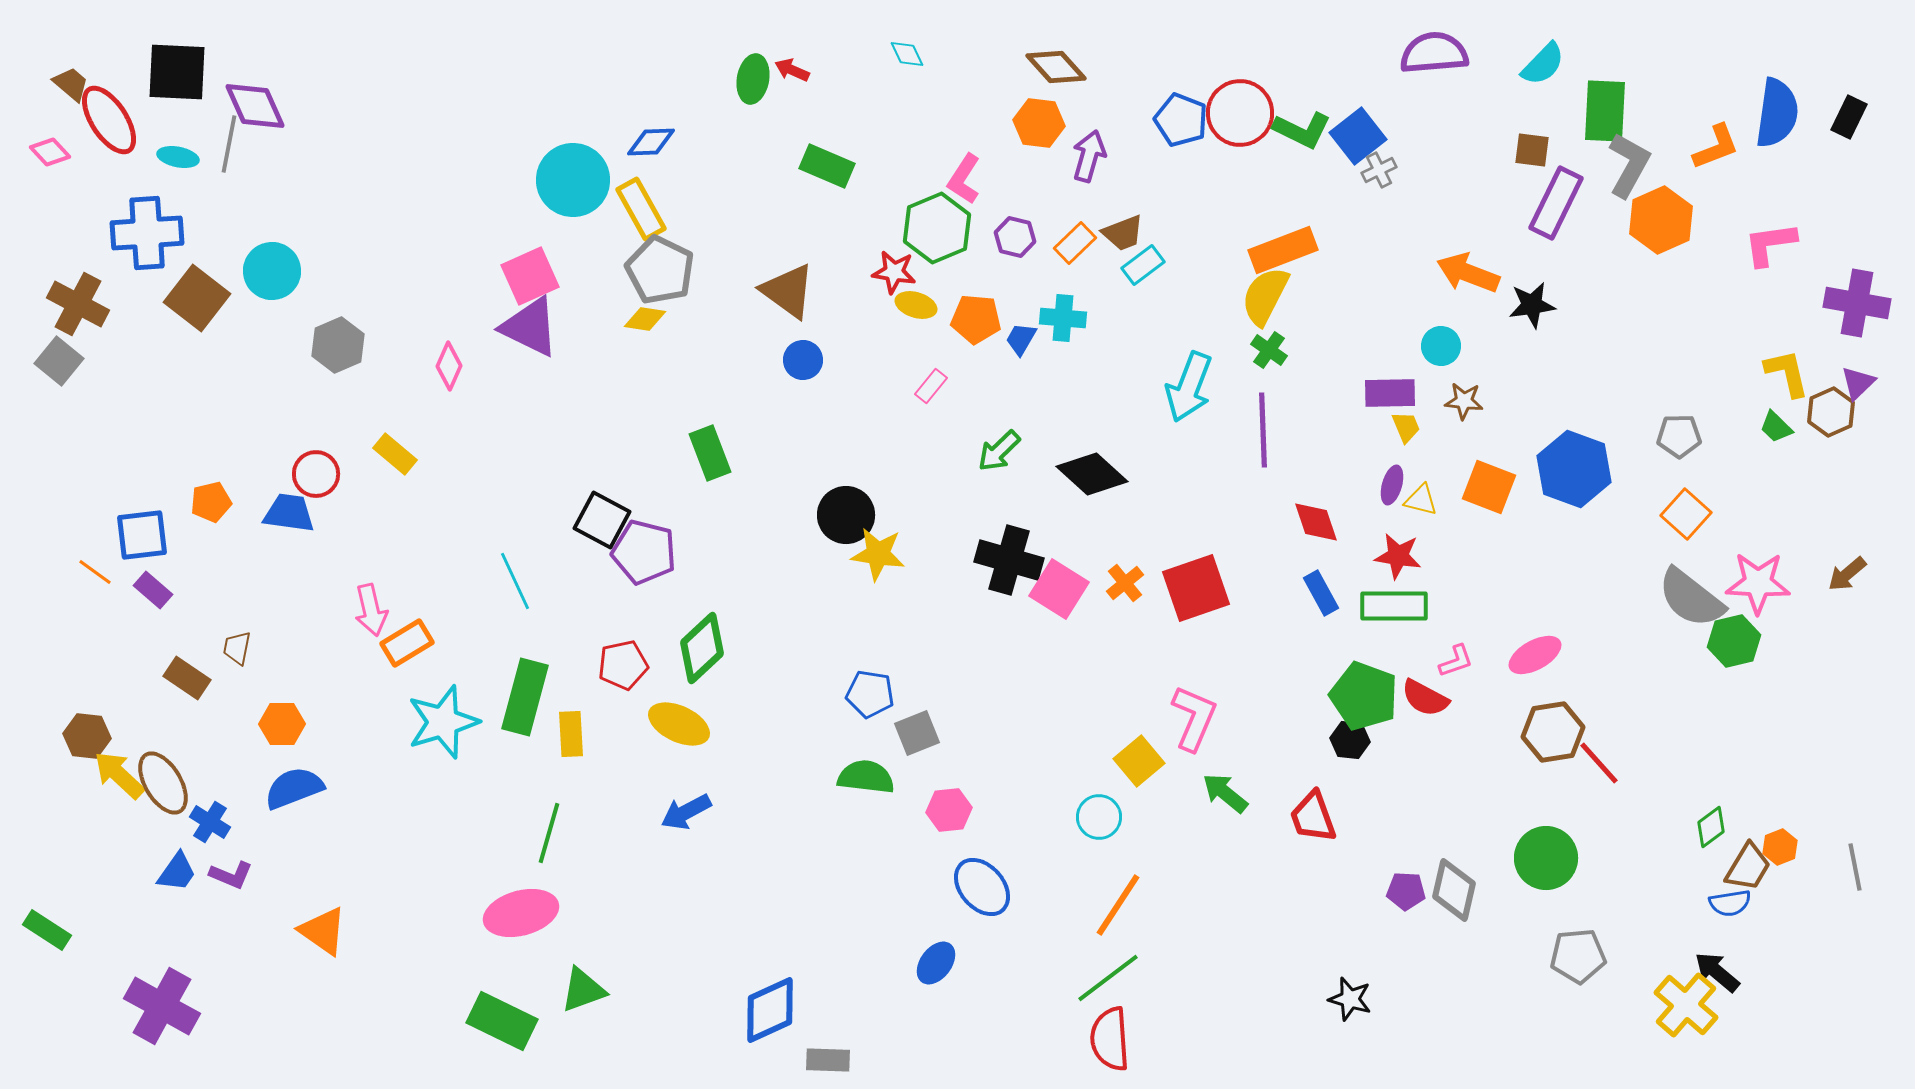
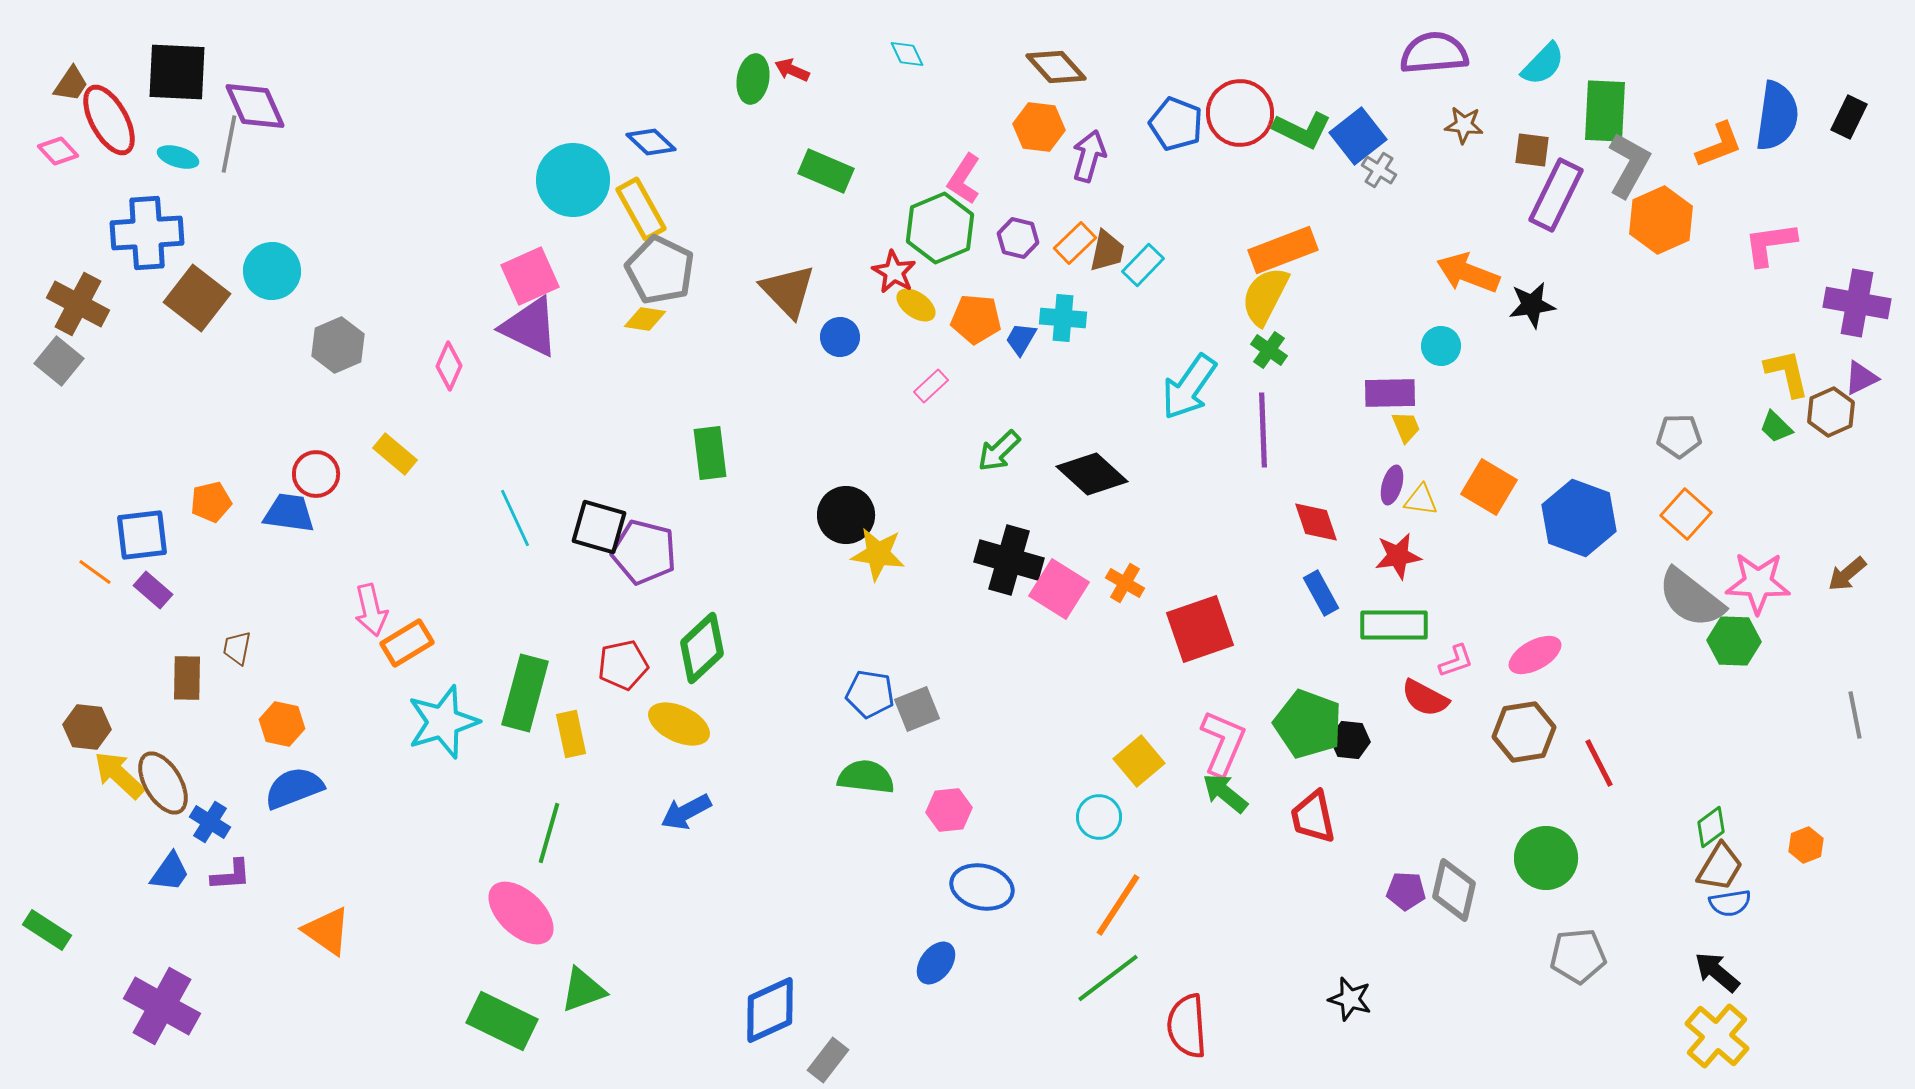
brown trapezoid at (71, 84): rotated 84 degrees clockwise
blue semicircle at (1777, 113): moved 3 px down
red ellipse at (109, 120): rotated 4 degrees clockwise
blue pentagon at (1181, 120): moved 5 px left, 4 px down
orange hexagon at (1039, 123): moved 4 px down
blue diamond at (651, 142): rotated 45 degrees clockwise
orange L-shape at (1716, 147): moved 3 px right, 2 px up
pink diamond at (50, 152): moved 8 px right, 1 px up
cyan ellipse at (178, 157): rotated 6 degrees clockwise
green rectangle at (827, 166): moved 1 px left, 5 px down
gray cross at (1379, 170): rotated 32 degrees counterclockwise
purple rectangle at (1556, 203): moved 8 px up
green hexagon at (937, 228): moved 3 px right
brown trapezoid at (1123, 233): moved 16 px left, 18 px down; rotated 57 degrees counterclockwise
purple hexagon at (1015, 237): moved 3 px right, 1 px down
cyan rectangle at (1143, 265): rotated 9 degrees counterclockwise
red star at (894, 272): rotated 21 degrees clockwise
brown triangle at (788, 291): rotated 10 degrees clockwise
yellow ellipse at (916, 305): rotated 18 degrees clockwise
blue circle at (803, 360): moved 37 px right, 23 px up
purple triangle at (1858, 383): moved 3 px right, 5 px up; rotated 18 degrees clockwise
pink rectangle at (931, 386): rotated 8 degrees clockwise
cyan arrow at (1189, 387): rotated 14 degrees clockwise
brown star at (1464, 401): moved 276 px up
green rectangle at (710, 453): rotated 14 degrees clockwise
blue hexagon at (1574, 469): moved 5 px right, 49 px down
orange square at (1489, 487): rotated 10 degrees clockwise
yellow triangle at (1421, 500): rotated 6 degrees counterclockwise
black square at (602, 520): moved 3 px left, 7 px down; rotated 12 degrees counterclockwise
red star at (1398, 556): rotated 18 degrees counterclockwise
cyan line at (515, 581): moved 63 px up
orange cross at (1125, 583): rotated 21 degrees counterclockwise
red square at (1196, 588): moved 4 px right, 41 px down
green rectangle at (1394, 606): moved 19 px down
green hexagon at (1734, 641): rotated 15 degrees clockwise
brown rectangle at (187, 678): rotated 57 degrees clockwise
green pentagon at (1364, 696): moved 56 px left, 28 px down
green rectangle at (525, 697): moved 4 px up
pink L-shape at (1194, 718): moved 29 px right, 25 px down
orange hexagon at (282, 724): rotated 12 degrees clockwise
brown hexagon at (1553, 732): moved 29 px left
gray square at (917, 733): moved 24 px up
yellow rectangle at (571, 734): rotated 9 degrees counterclockwise
brown hexagon at (87, 736): moved 9 px up
red line at (1599, 763): rotated 15 degrees clockwise
red trapezoid at (1313, 817): rotated 8 degrees clockwise
orange hexagon at (1780, 847): moved 26 px right, 2 px up
brown trapezoid at (1748, 867): moved 28 px left
gray line at (1855, 867): moved 152 px up
blue trapezoid at (177, 872): moved 7 px left
purple L-shape at (231, 875): rotated 27 degrees counterclockwise
blue ellipse at (982, 887): rotated 36 degrees counterclockwise
pink ellipse at (521, 913): rotated 58 degrees clockwise
orange triangle at (323, 931): moved 4 px right
yellow cross at (1686, 1005): moved 31 px right, 31 px down
red semicircle at (1110, 1039): moved 77 px right, 13 px up
gray rectangle at (828, 1060): rotated 54 degrees counterclockwise
